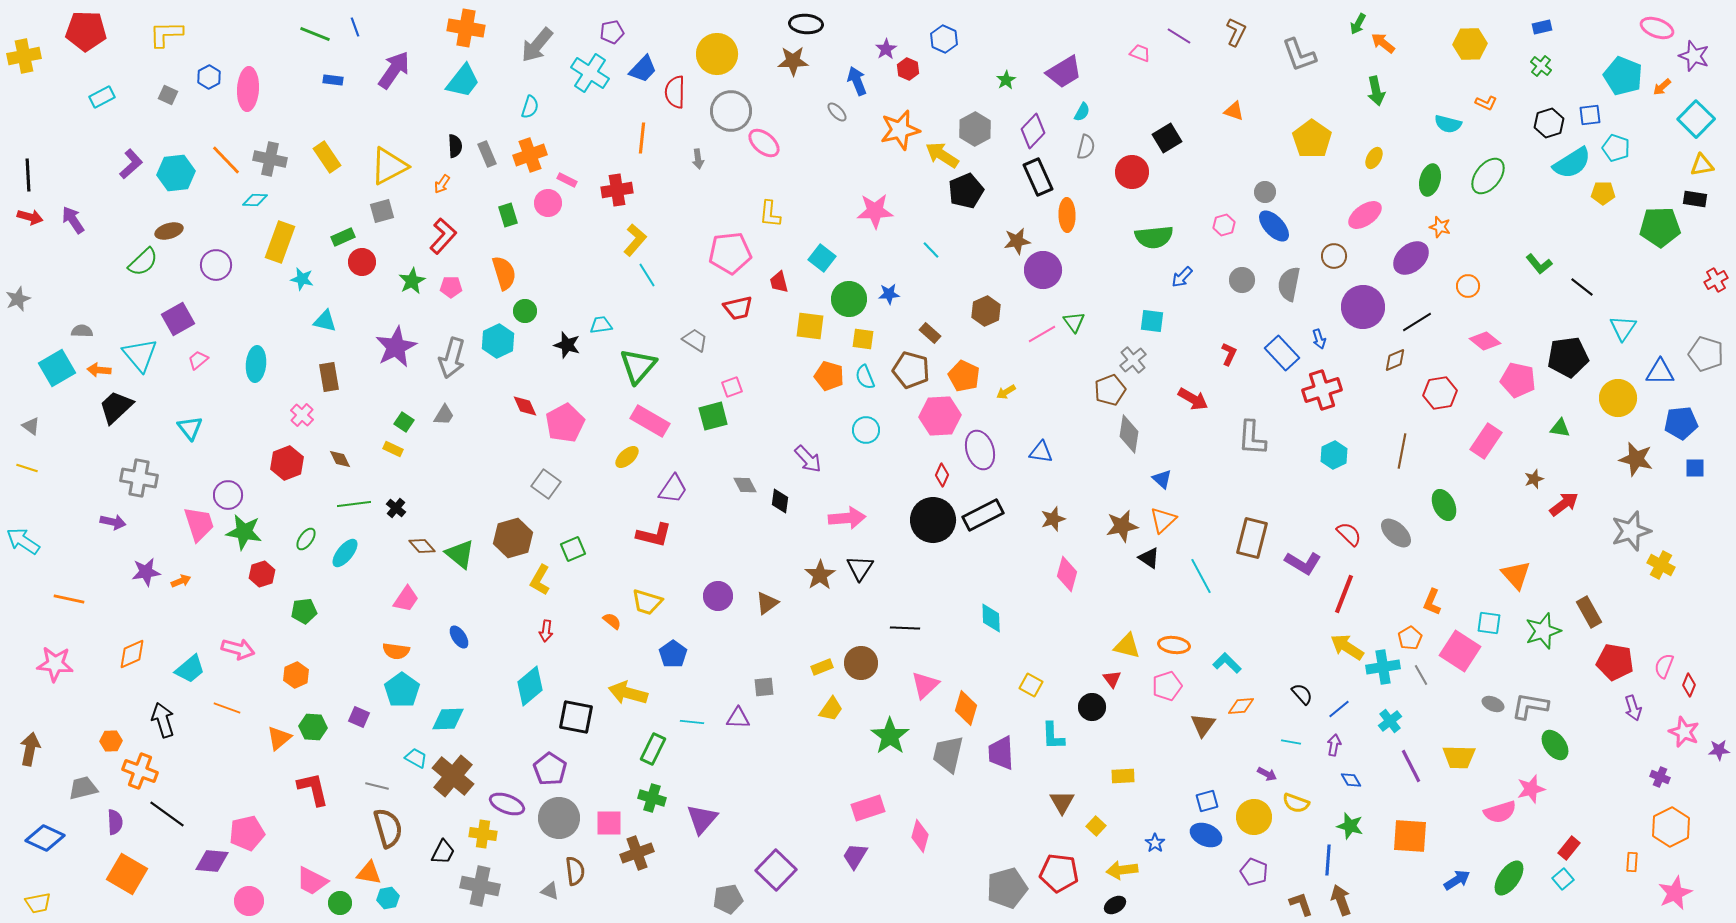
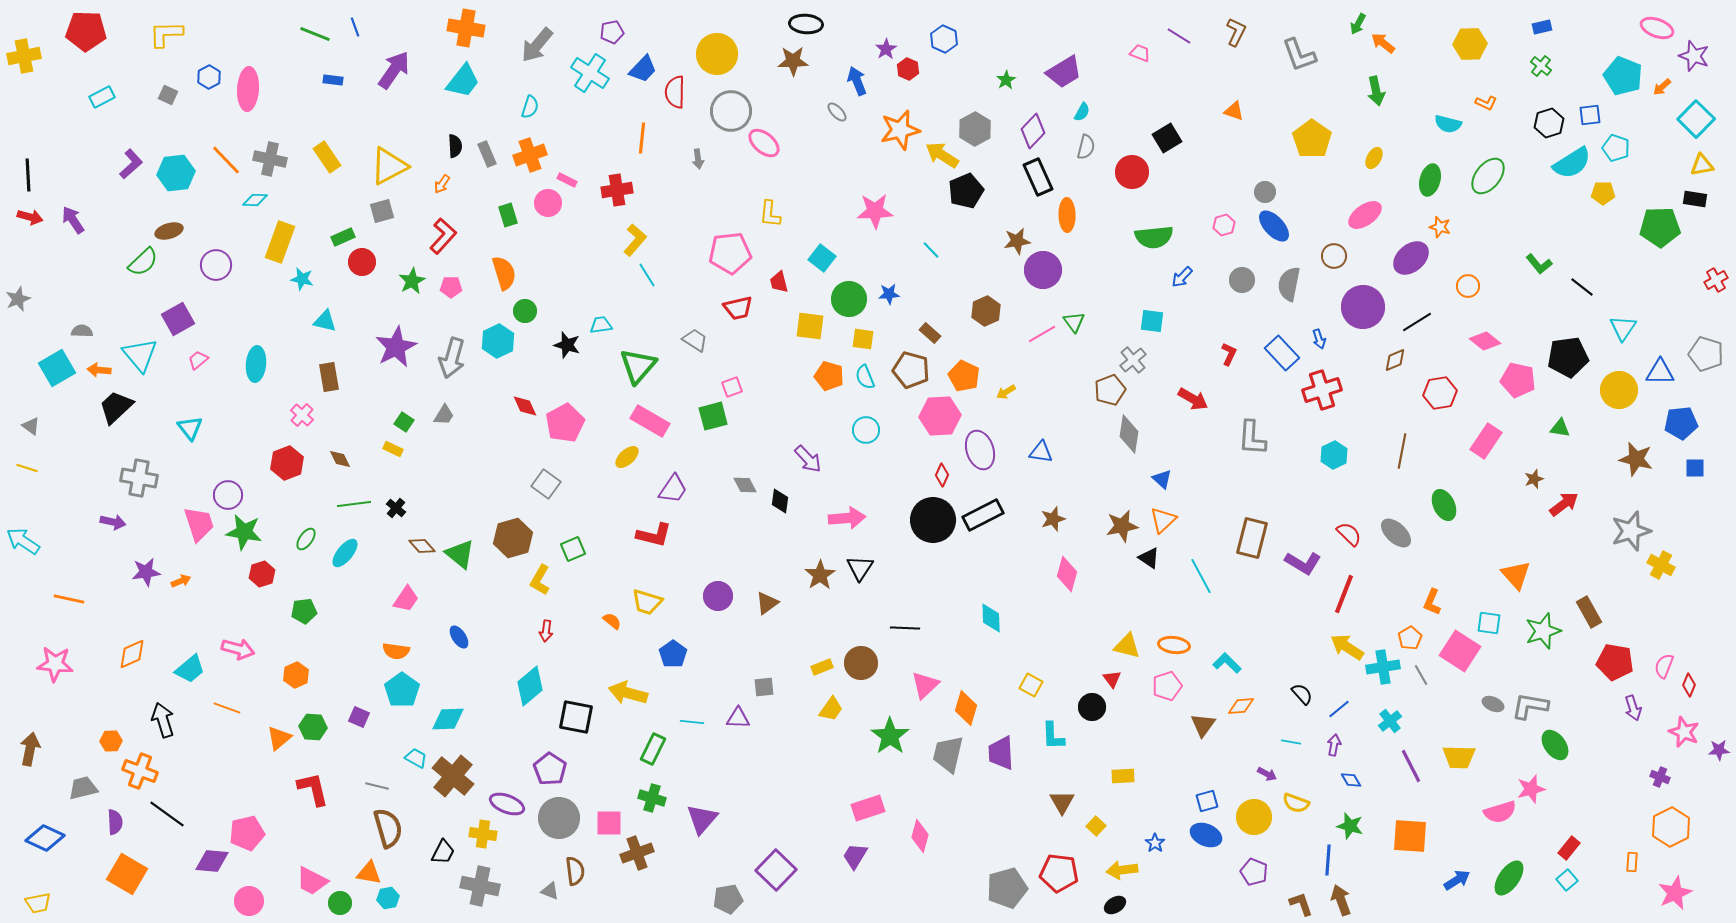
yellow circle at (1618, 398): moved 1 px right, 8 px up
cyan square at (1563, 879): moved 4 px right, 1 px down
